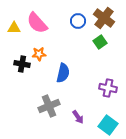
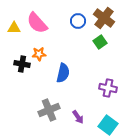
gray cross: moved 4 px down
